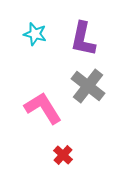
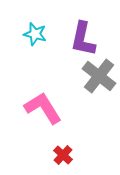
gray cross: moved 11 px right, 10 px up
